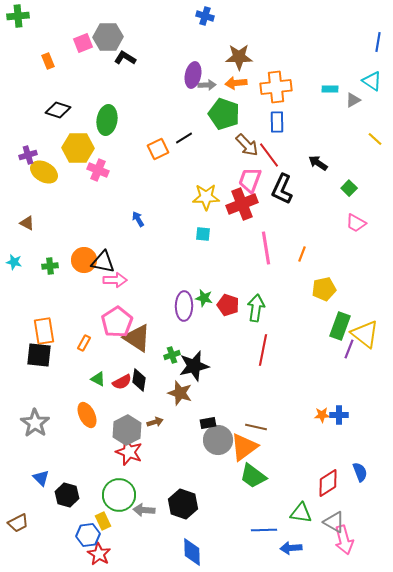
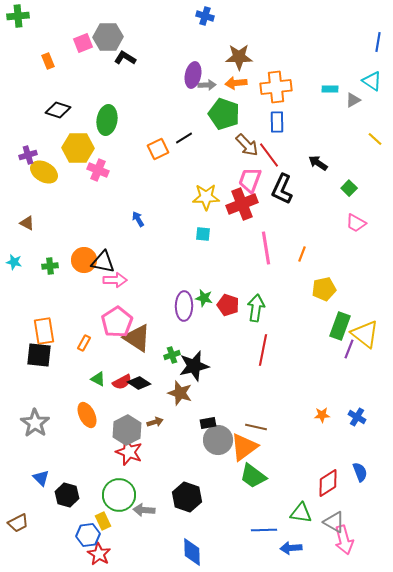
black diamond at (139, 380): moved 3 px down; rotated 65 degrees counterclockwise
blue cross at (339, 415): moved 18 px right, 2 px down; rotated 30 degrees clockwise
black hexagon at (183, 504): moved 4 px right, 7 px up
